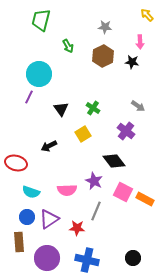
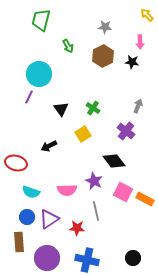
gray arrow: rotated 104 degrees counterclockwise
gray line: rotated 36 degrees counterclockwise
